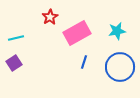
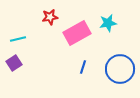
red star: rotated 21 degrees clockwise
cyan star: moved 9 px left, 8 px up
cyan line: moved 2 px right, 1 px down
blue line: moved 1 px left, 5 px down
blue circle: moved 2 px down
